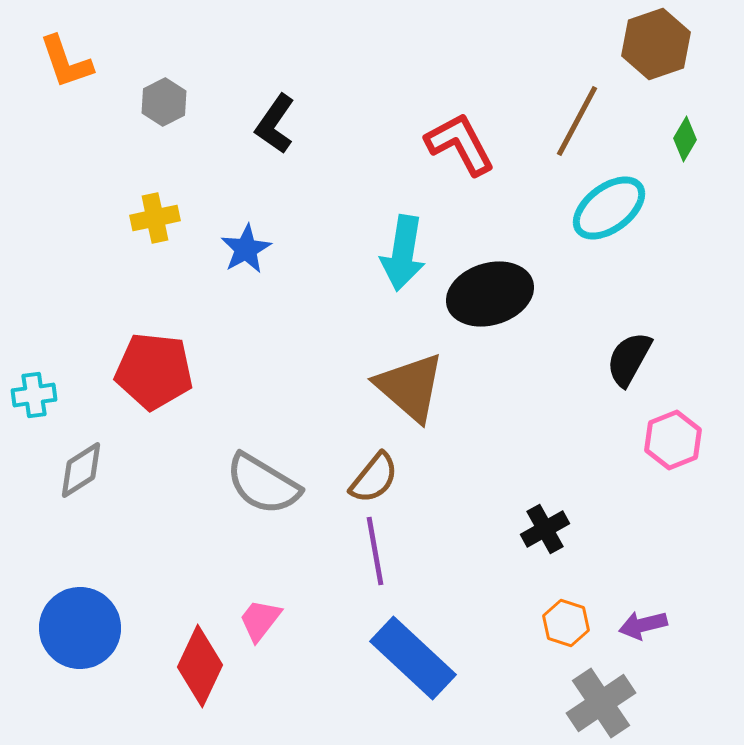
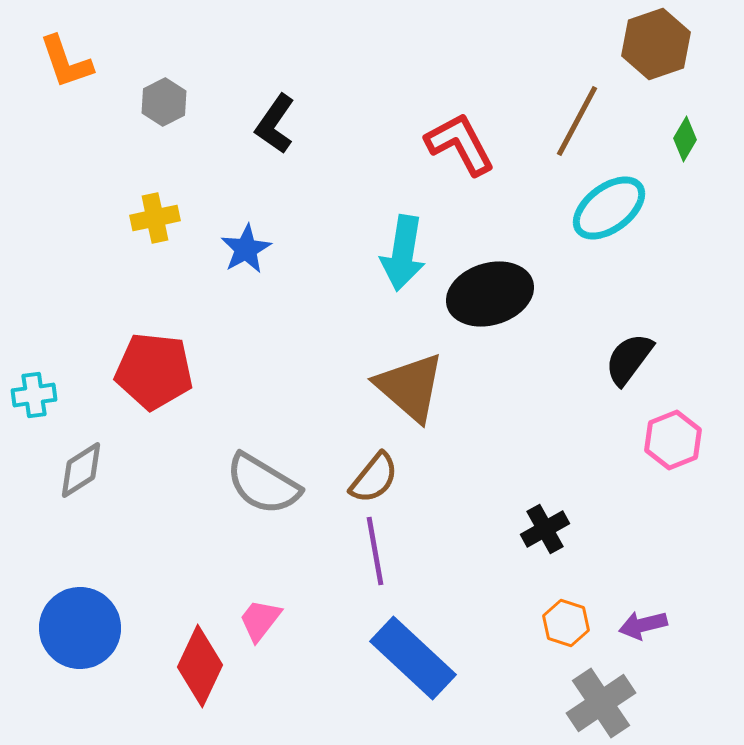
black semicircle: rotated 8 degrees clockwise
